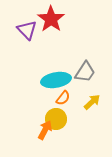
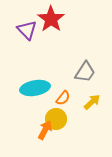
cyan ellipse: moved 21 px left, 8 px down
